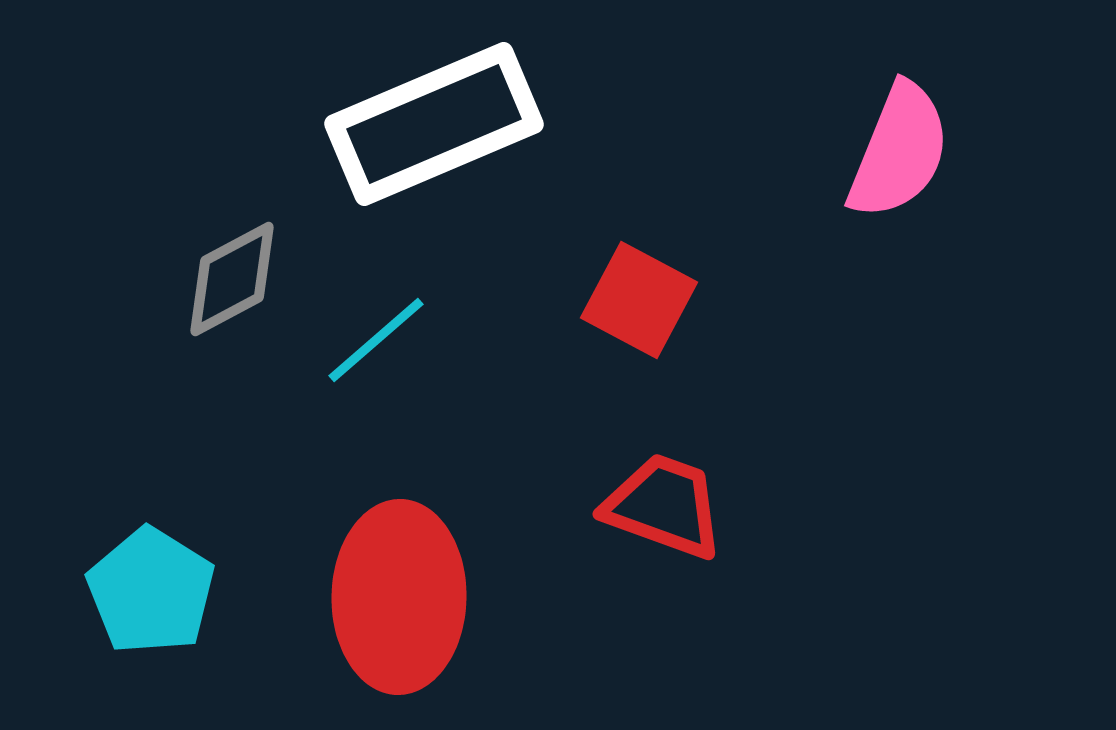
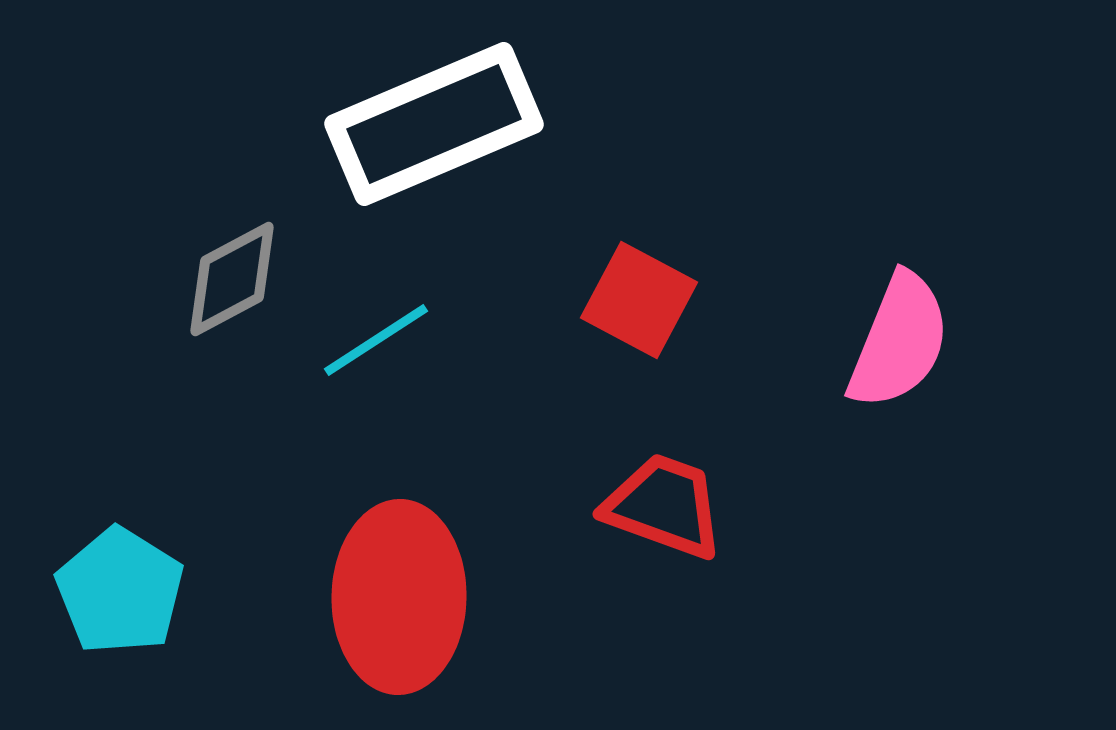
pink semicircle: moved 190 px down
cyan line: rotated 8 degrees clockwise
cyan pentagon: moved 31 px left
